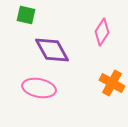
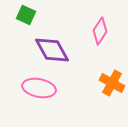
green square: rotated 12 degrees clockwise
pink diamond: moved 2 px left, 1 px up
